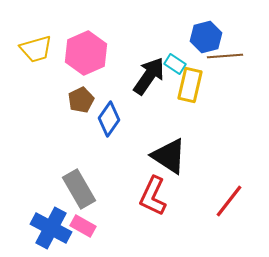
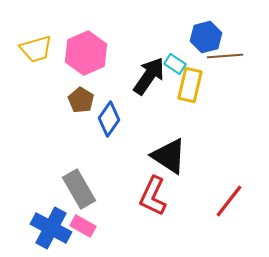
brown pentagon: rotated 15 degrees counterclockwise
